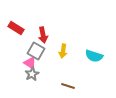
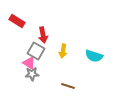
red rectangle: moved 1 px right, 7 px up
pink triangle: moved 1 px left
gray star: rotated 24 degrees clockwise
